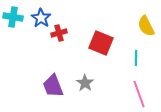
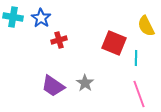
red cross: moved 7 px down
red square: moved 13 px right
purple trapezoid: rotated 35 degrees counterclockwise
